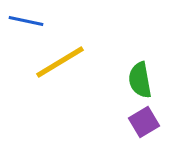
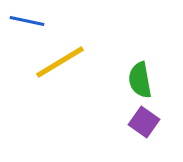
blue line: moved 1 px right
purple square: rotated 24 degrees counterclockwise
